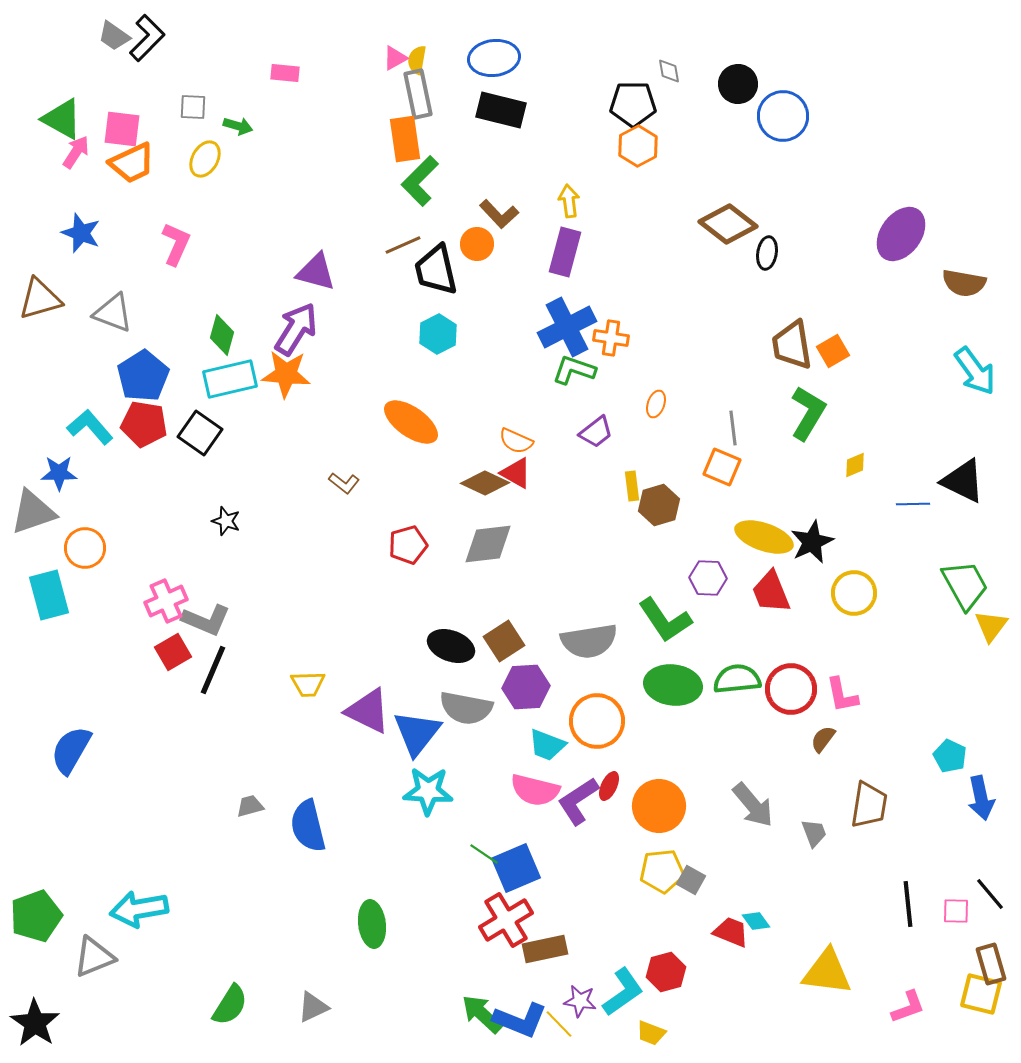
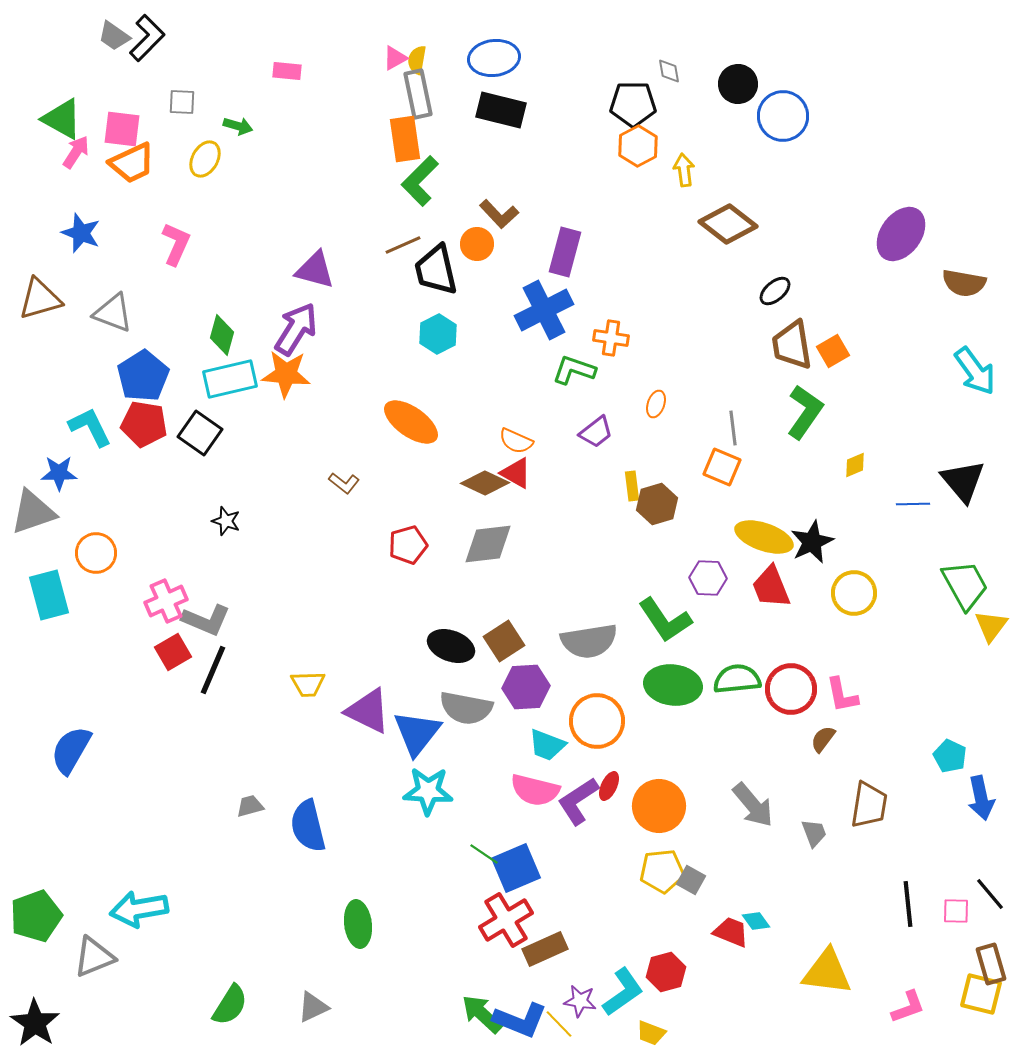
pink rectangle at (285, 73): moved 2 px right, 2 px up
gray square at (193, 107): moved 11 px left, 5 px up
yellow arrow at (569, 201): moved 115 px right, 31 px up
black ellipse at (767, 253): moved 8 px right, 38 px down; rotated 40 degrees clockwise
purple triangle at (316, 272): moved 1 px left, 2 px up
blue cross at (567, 327): moved 23 px left, 17 px up
green L-shape at (808, 413): moved 3 px left, 1 px up; rotated 4 degrees clockwise
cyan L-shape at (90, 427): rotated 15 degrees clockwise
black triangle at (963, 481): rotated 24 degrees clockwise
brown hexagon at (659, 505): moved 2 px left, 1 px up
orange circle at (85, 548): moved 11 px right, 5 px down
red trapezoid at (771, 592): moved 5 px up
green ellipse at (372, 924): moved 14 px left
brown rectangle at (545, 949): rotated 12 degrees counterclockwise
